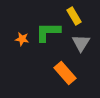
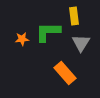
yellow rectangle: rotated 24 degrees clockwise
orange star: rotated 16 degrees counterclockwise
